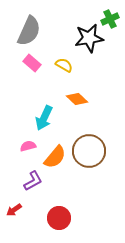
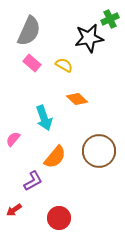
cyan arrow: rotated 45 degrees counterclockwise
pink semicircle: moved 15 px left, 7 px up; rotated 35 degrees counterclockwise
brown circle: moved 10 px right
